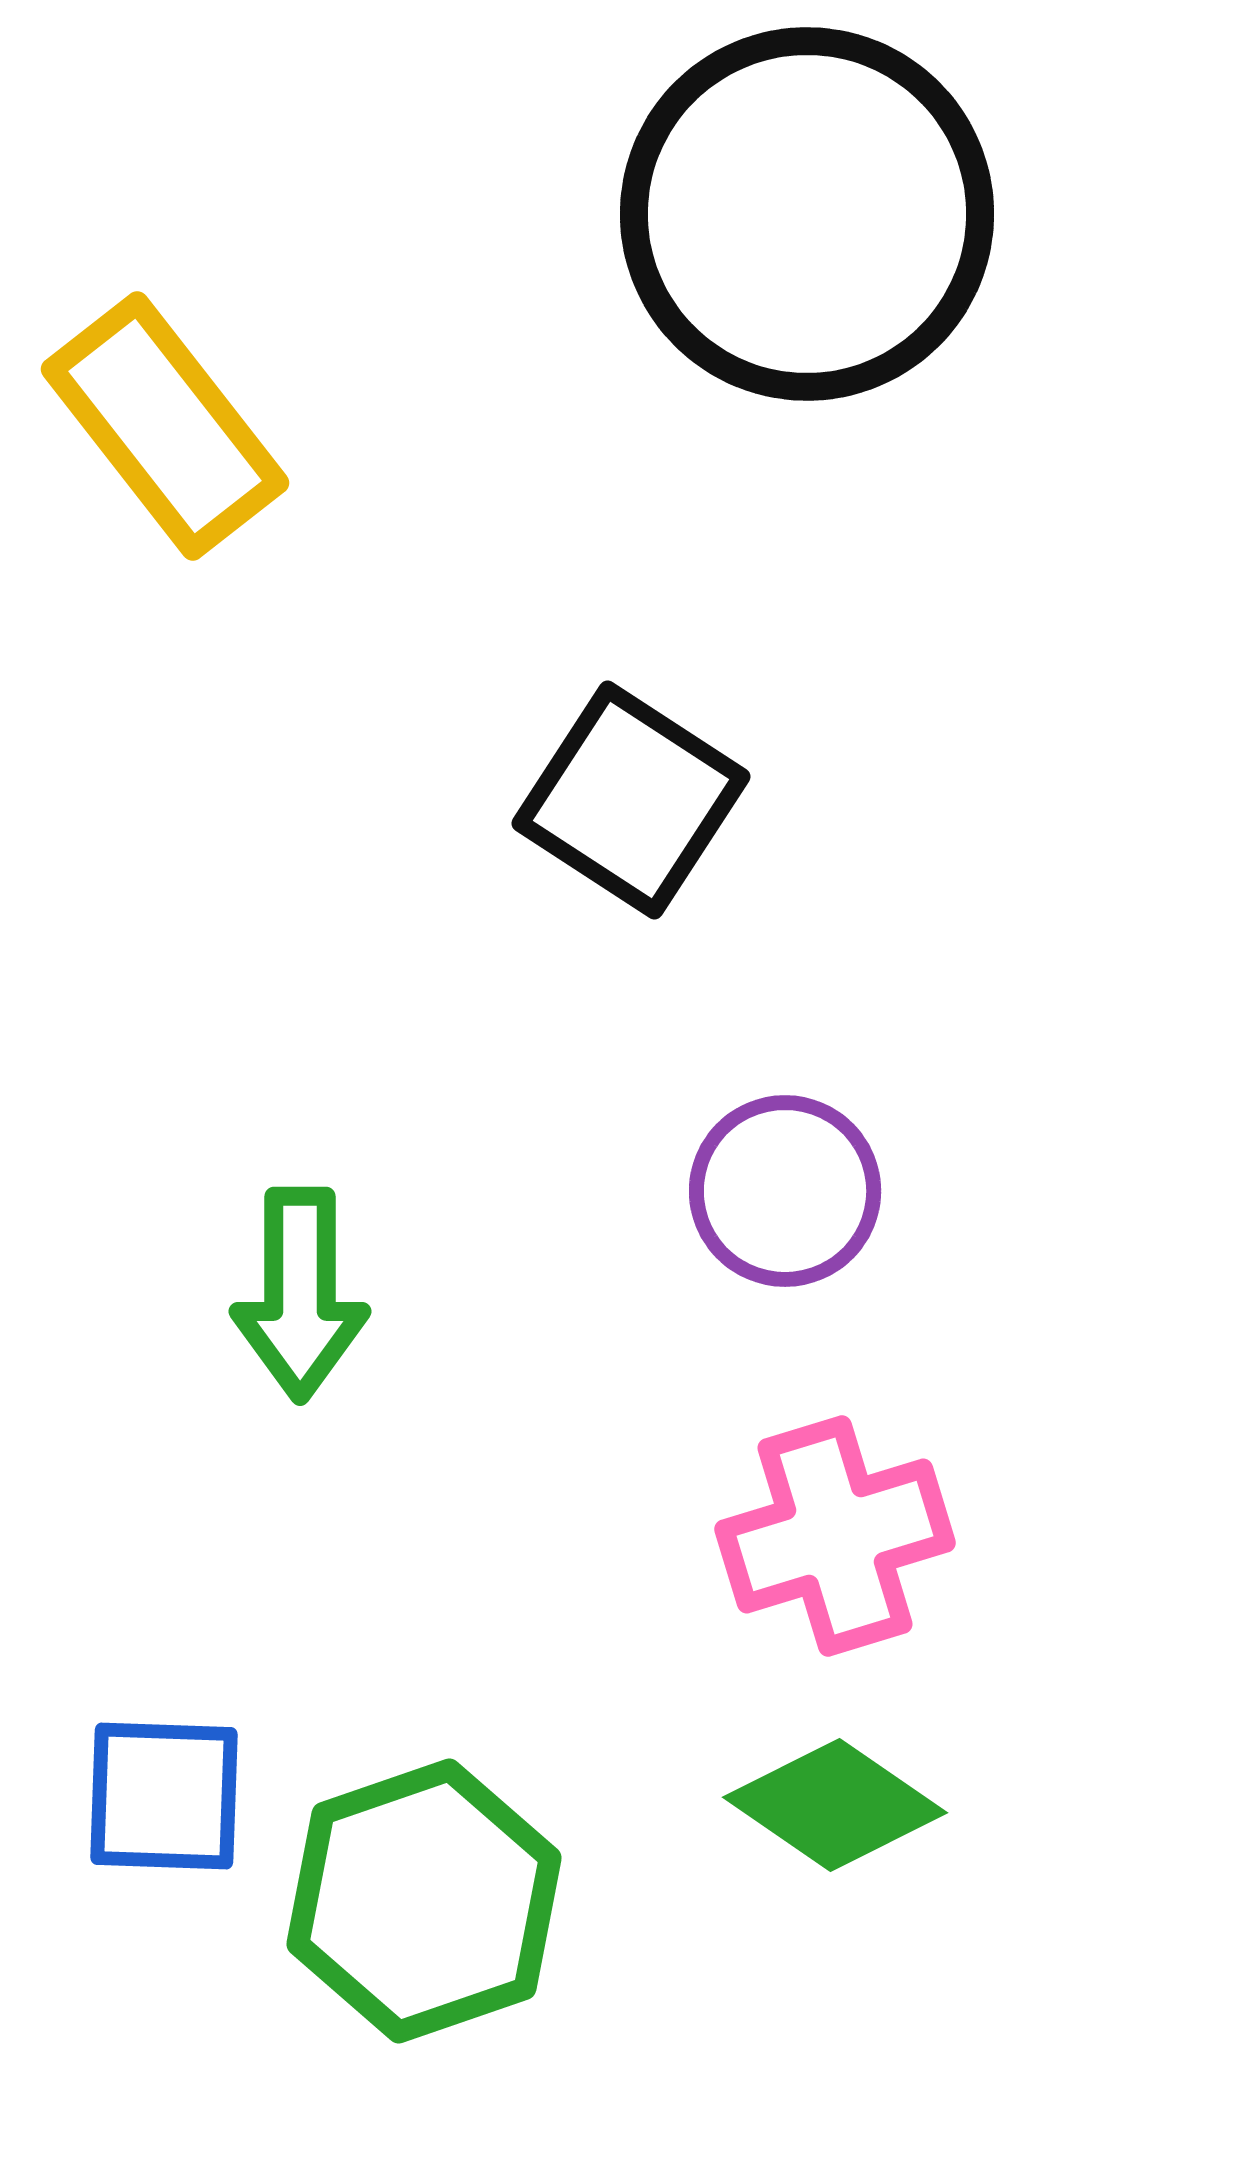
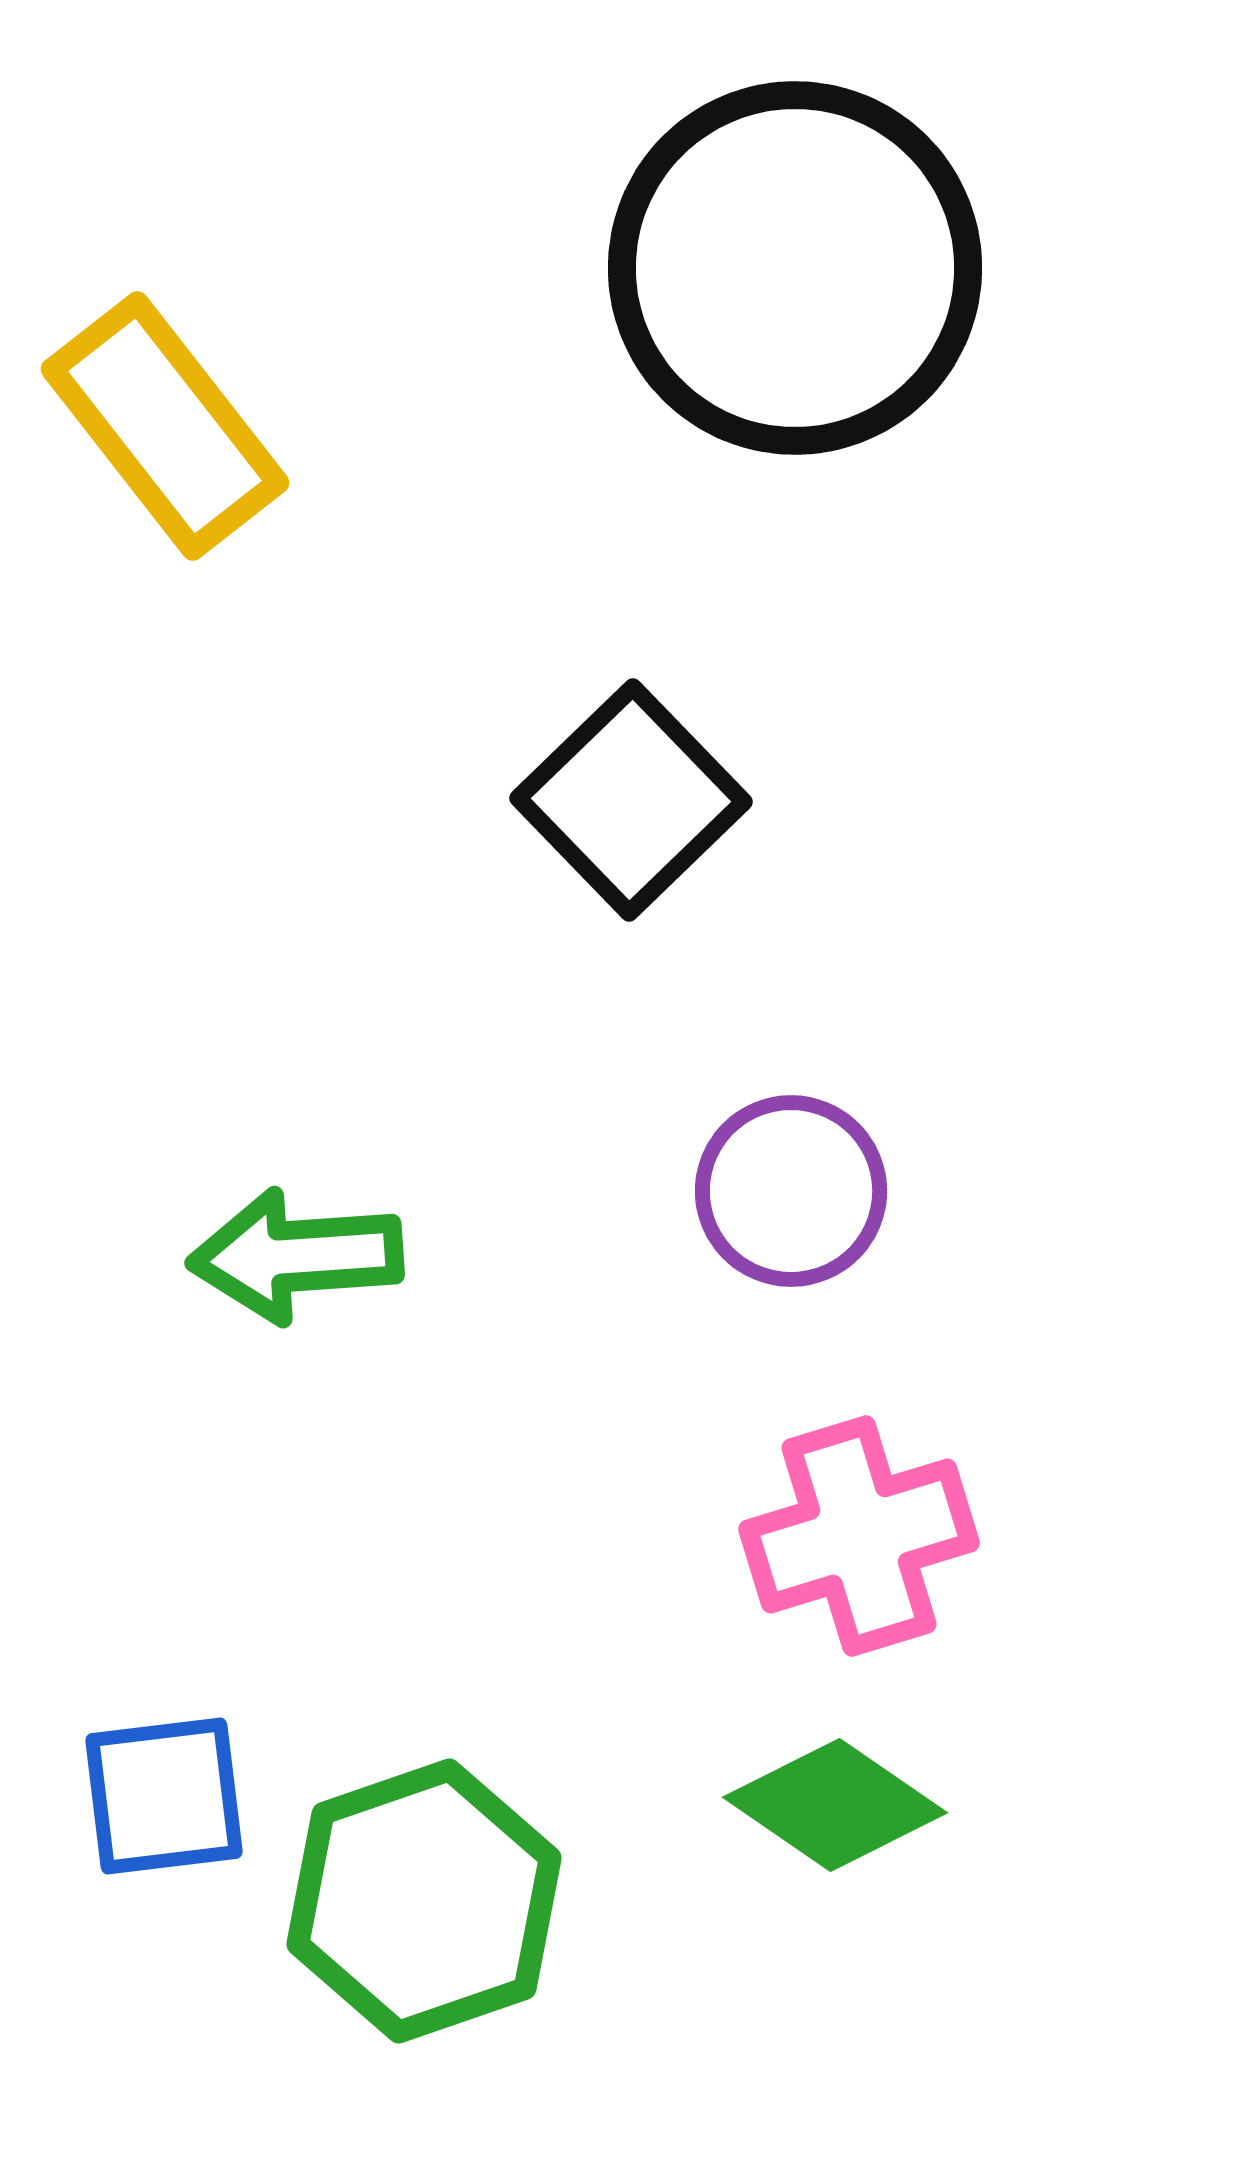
black circle: moved 12 px left, 54 px down
black square: rotated 13 degrees clockwise
purple circle: moved 6 px right
green arrow: moved 4 px left, 38 px up; rotated 86 degrees clockwise
pink cross: moved 24 px right
blue square: rotated 9 degrees counterclockwise
